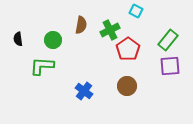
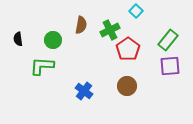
cyan square: rotated 16 degrees clockwise
